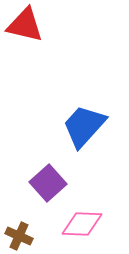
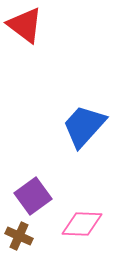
red triangle: rotated 24 degrees clockwise
purple square: moved 15 px left, 13 px down; rotated 6 degrees clockwise
